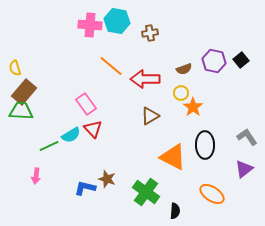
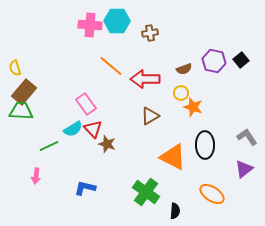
cyan hexagon: rotated 10 degrees counterclockwise
orange star: rotated 18 degrees counterclockwise
cyan semicircle: moved 2 px right, 6 px up
brown star: moved 35 px up
